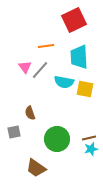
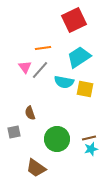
orange line: moved 3 px left, 2 px down
cyan trapezoid: rotated 60 degrees clockwise
